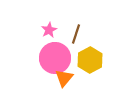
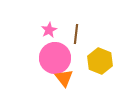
brown line: rotated 12 degrees counterclockwise
yellow hexagon: moved 10 px right, 1 px down; rotated 10 degrees counterclockwise
orange triangle: rotated 18 degrees counterclockwise
